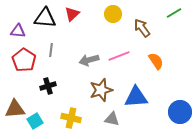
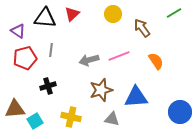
purple triangle: rotated 28 degrees clockwise
red pentagon: moved 1 px right, 2 px up; rotated 25 degrees clockwise
yellow cross: moved 1 px up
